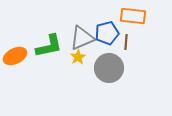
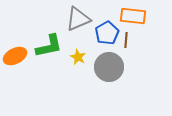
blue pentagon: rotated 15 degrees counterclockwise
gray triangle: moved 4 px left, 19 px up
brown line: moved 2 px up
yellow star: rotated 14 degrees counterclockwise
gray circle: moved 1 px up
